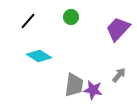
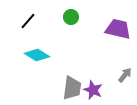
purple trapezoid: rotated 60 degrees clockwise
cyan diamond: moved 2 px left, 1 px up
gray arrow: moved 6 px right
gray trapezoid: moved 2 px left, 3 px down
purple star: rotated 12 degrees clockwise
